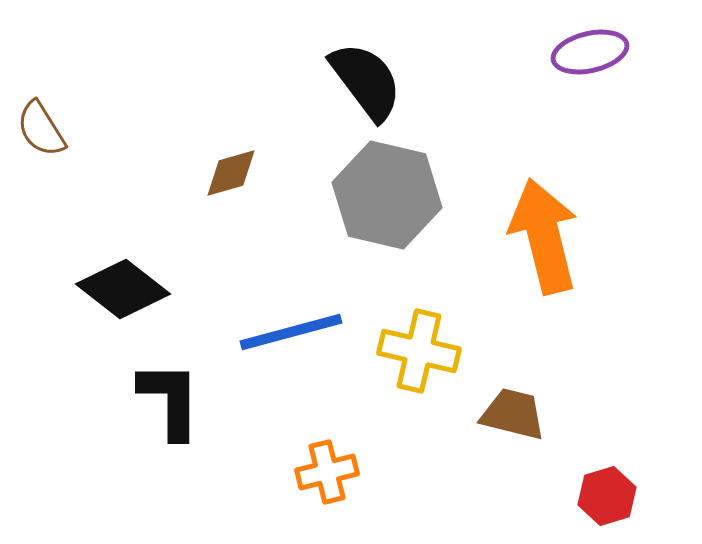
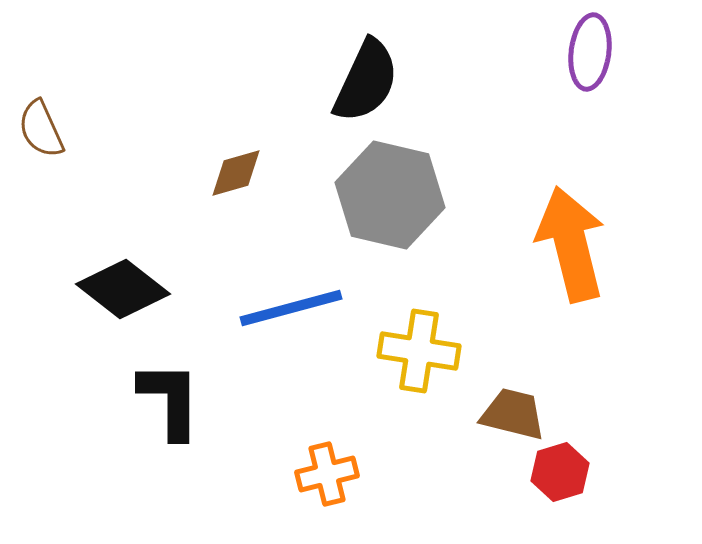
purple ellipse: rotated 70 degrees counterclockwise
black semicircle: rotated 62 degrees clockwise
brown semicircle: rotated 8 degrees clockwise
brown diamond: moved 5 px right
gray hexagon: moved 3 px right
orange arrow: moved 27 px right, 8 px down
blue line: moved 24 px up
yellow cross: rotated 4 degrees counterclockwise
orange cross: moved 2 px down
red hexagon: moved 47 px left, 24 px up
